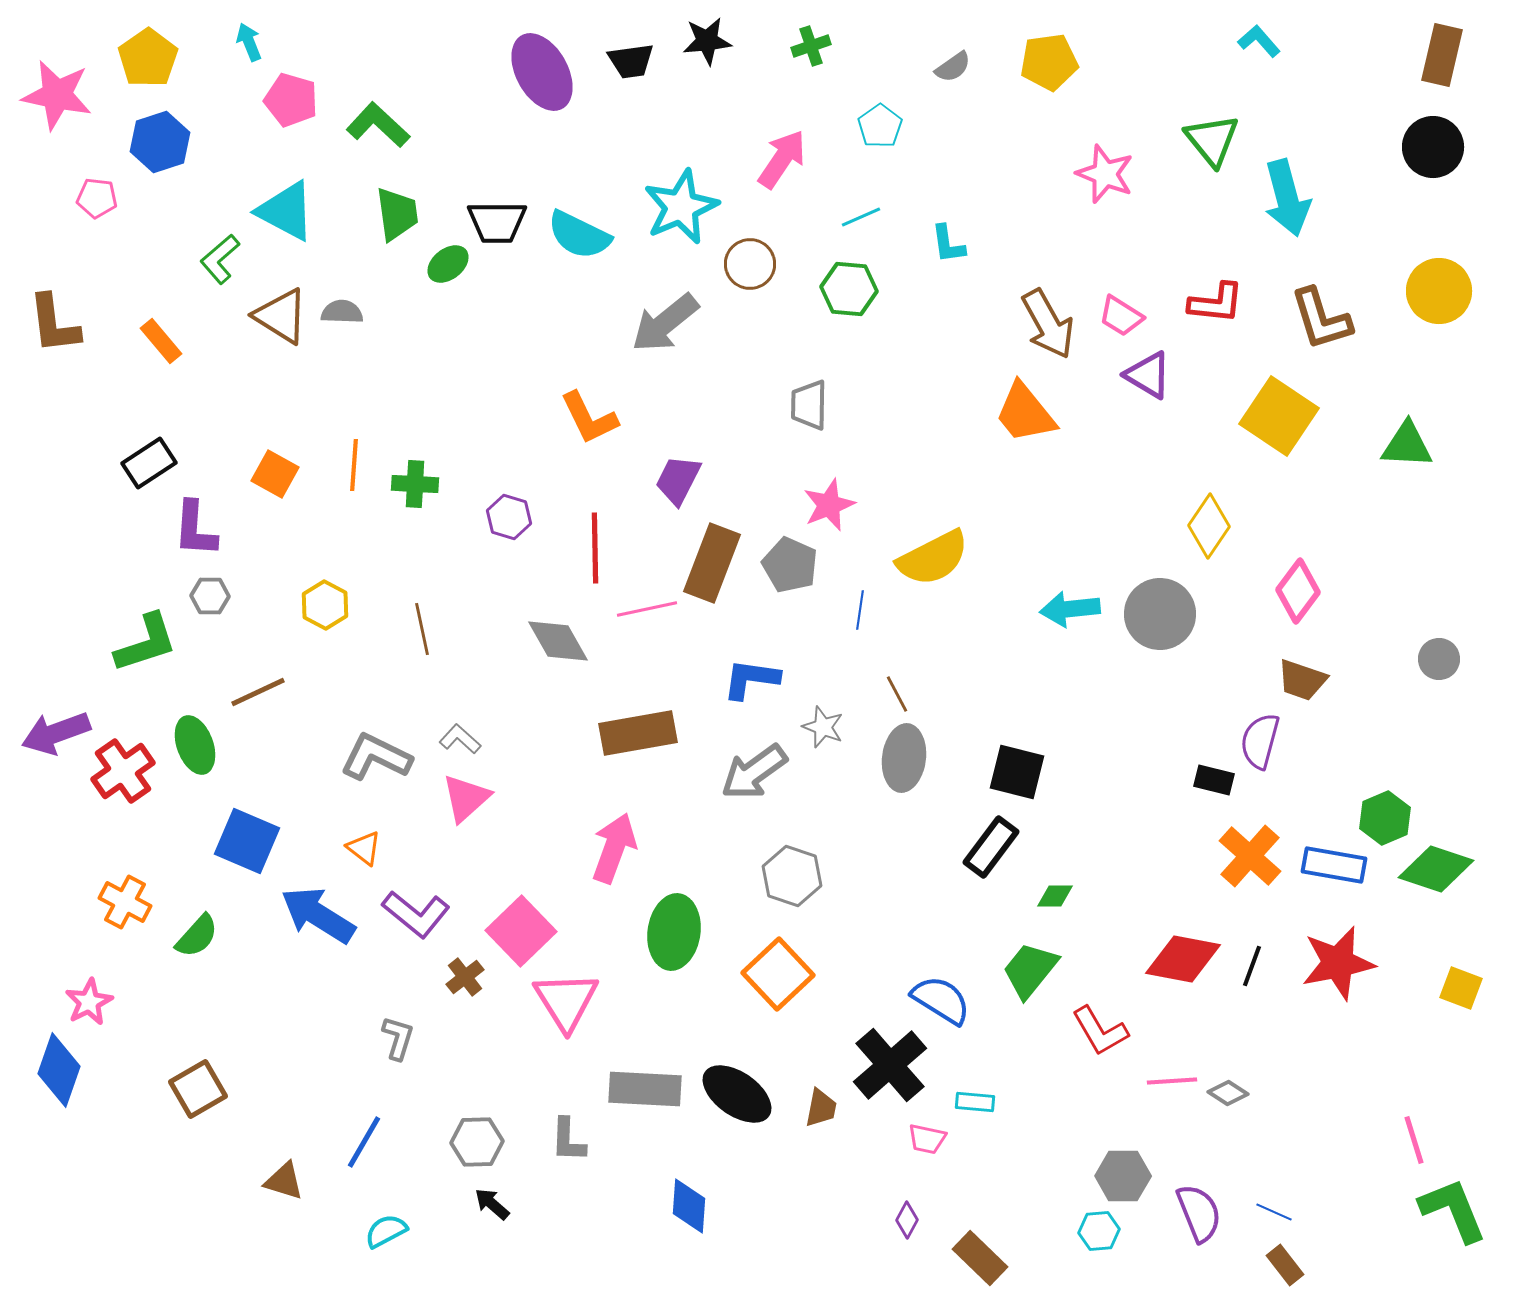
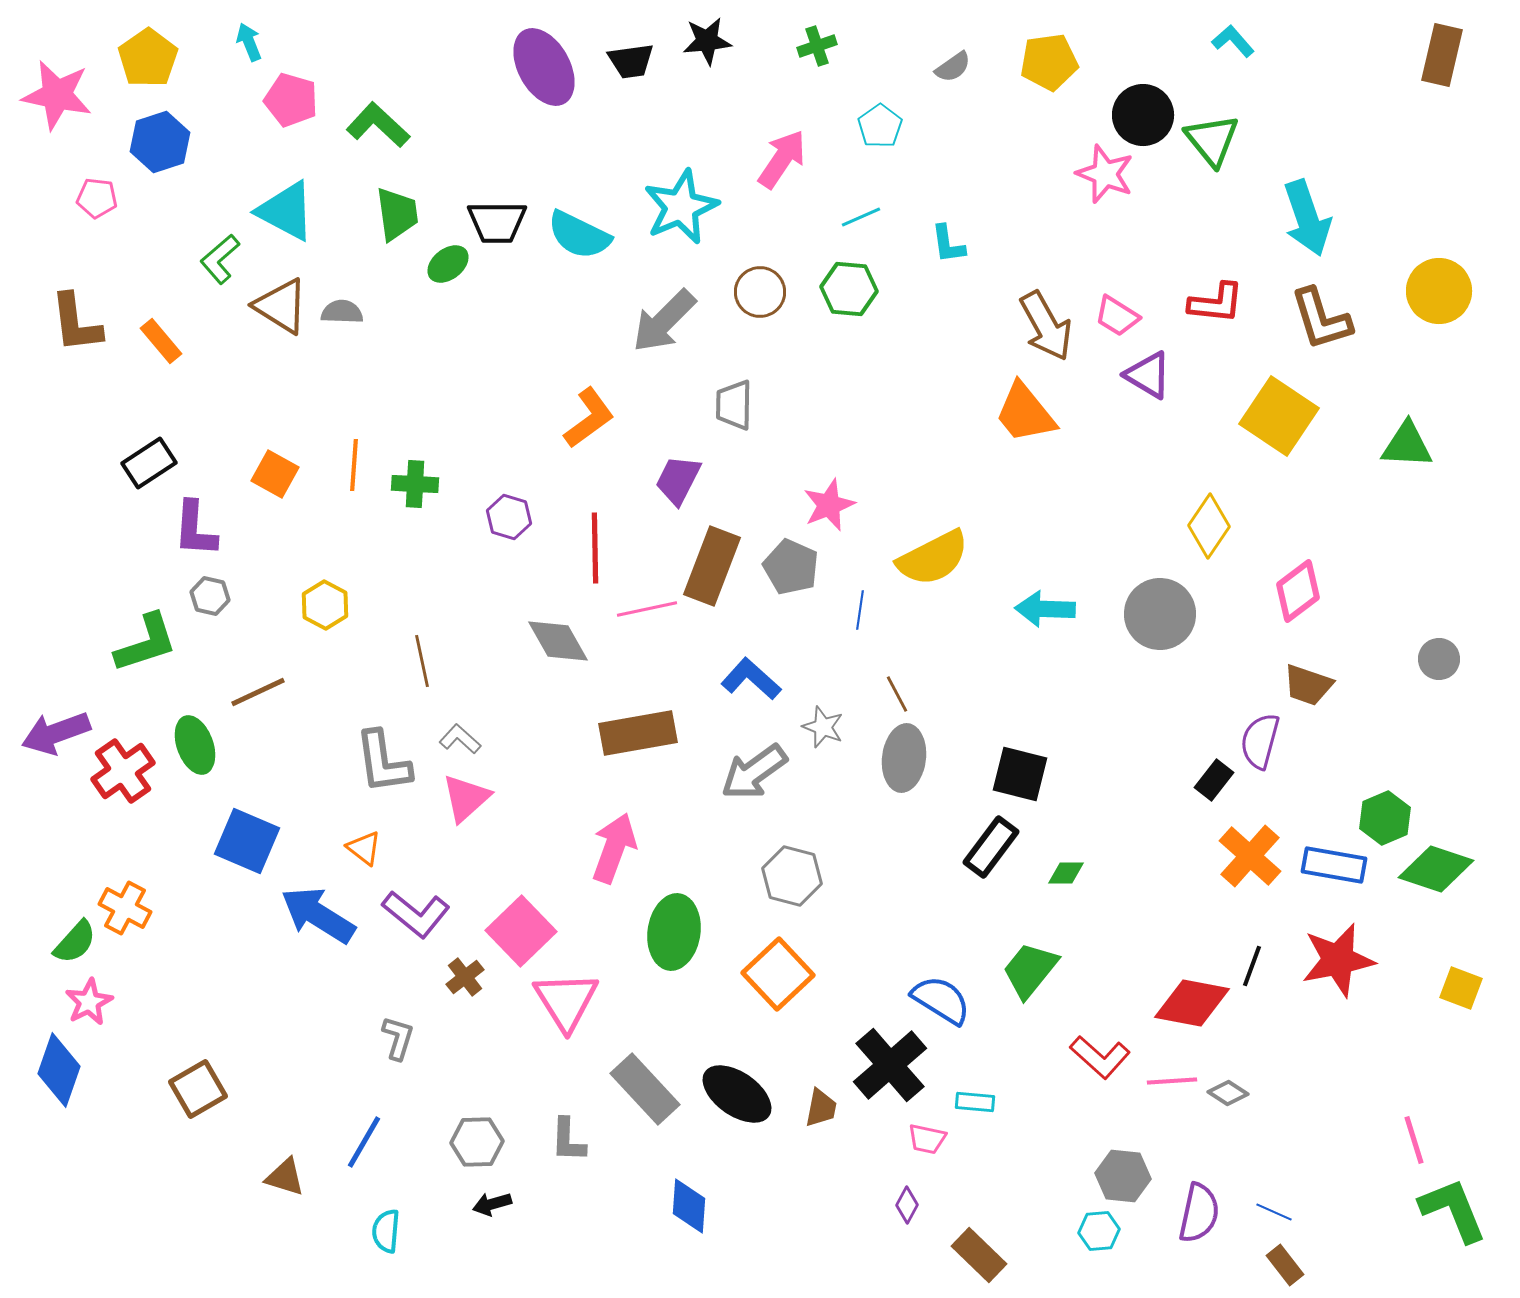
cyan L-shape at (1259, 41): moved 26 px left
green cross at (811, 46): moved 6 px right
purple ellipse at (542, 72): moved 2 px right, 5 px up
black circle at (1433, 147): moved 290 px left, 32 px up
cyan arrow at (1287, 198): moved 20 px right, 20 px down; rotated 4 degrees counterclockwise
brown circle at (750, 264): moved 10 px right, 28 px down
brown triangle at (281, 316): moved 10 px up
pink trapezoid at (1121, 316): moved 4 px left
gray arrow at (665, 323): moved 1 px left, 2 px up; rotated 6 degrees counterclockwise
brown L-shape at (54, 324): moved 22 px right, 1 px up
brown arrow at (1048, 324): moved 2 px left, 2 px down
gray trapezoid at (809, 405): moved 75 px left
orange L-shape at (589, 418): rotated 100 degrees counterclockwise
brown rectangle at (712, 563): moved 3 px down
gray pentagon at (790, 565): moved 1 px right, 2 px down
pink diamond at (1298, 591): rotated 16 degrees clockwise
gray hexagon at (210, 596): rotated 12 degrees clockwise
cyan arrow at (1070, 609): moved 25 px left; rotated 8 degrees clockwise
brown line at (422, 629): moved 32 px down
blue L-shape at (751, 679): rotated 34 degrees clockwise
brown trapezoid at (1302, 680): moved 6 px right, 5 px down
gray L-shape at (376, 757): moved 7 px right, 5 px down; rotated 124 degrees counterclockwise
black square at (1017, 772): moved 3 px right, 2 px down
black rectangle at (1214, 780): rotated 66 degrees counterclockwise
gray hexagon at (792, 876): rotated 4 degrees counterclockwise
green diamond at (1055, 896): moved 11 px right, 23 px up
orange cross at (125, 902): moved 6 px down
green semicircle at (197, 936): moved 122 px left, 6 px down
red diamond at (1183, 959): moved 9 px right, 44 px down
red star at (1338, 963): moved 3 px up
red L-shape at (1100, 1031): moved 26 px down; rotated 18 degrees counterclockwise
gray rectangle at (645, 1089): rotated 44 degrees clockwise
gray hexagon at (1123, 1176): rotated 6 degrees clockwise
brown triangle at (284, 1181): moved 1 px right, 4 px up
black arrow at (492, 1204): rotated 57 degrees counterclockwise
purple semicircle at (1199, 1213): rotated 34 degrees clockwise
purple diamond at (907, 1220): moved 15 px up
cyan semicircle at (386, 1231): rotated 57 degrees counterclockwise
brown rectangle at (980, 1258): moved 1 px left, 3 px up
